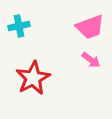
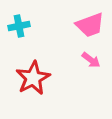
pink trapezoid: moved 2 px up
